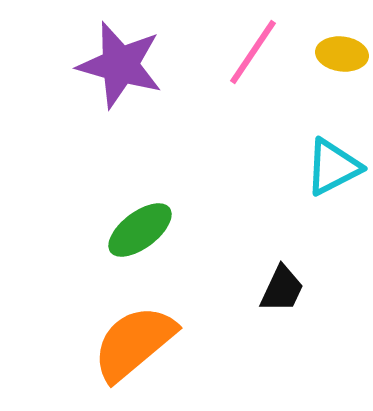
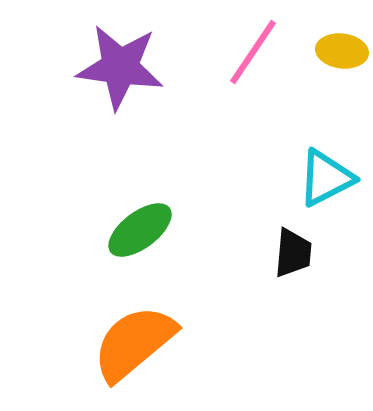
yellow ellipse: moved 3 px up
purple star: moved 2 px down; rotated 8 degrees counterclockwise
cyan triangle: moved 7 px left, 11 px down
black trapezoid: moved 11 px right, 36 px up; rotated 20 degrees counterclockwise
